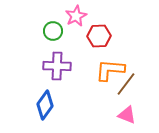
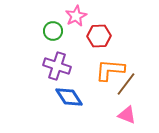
purple cross: rotated 16 degrees clockwise
blue diamond: moved 24 px right, 8 px up; rotated 68 degrees counterclockwise
